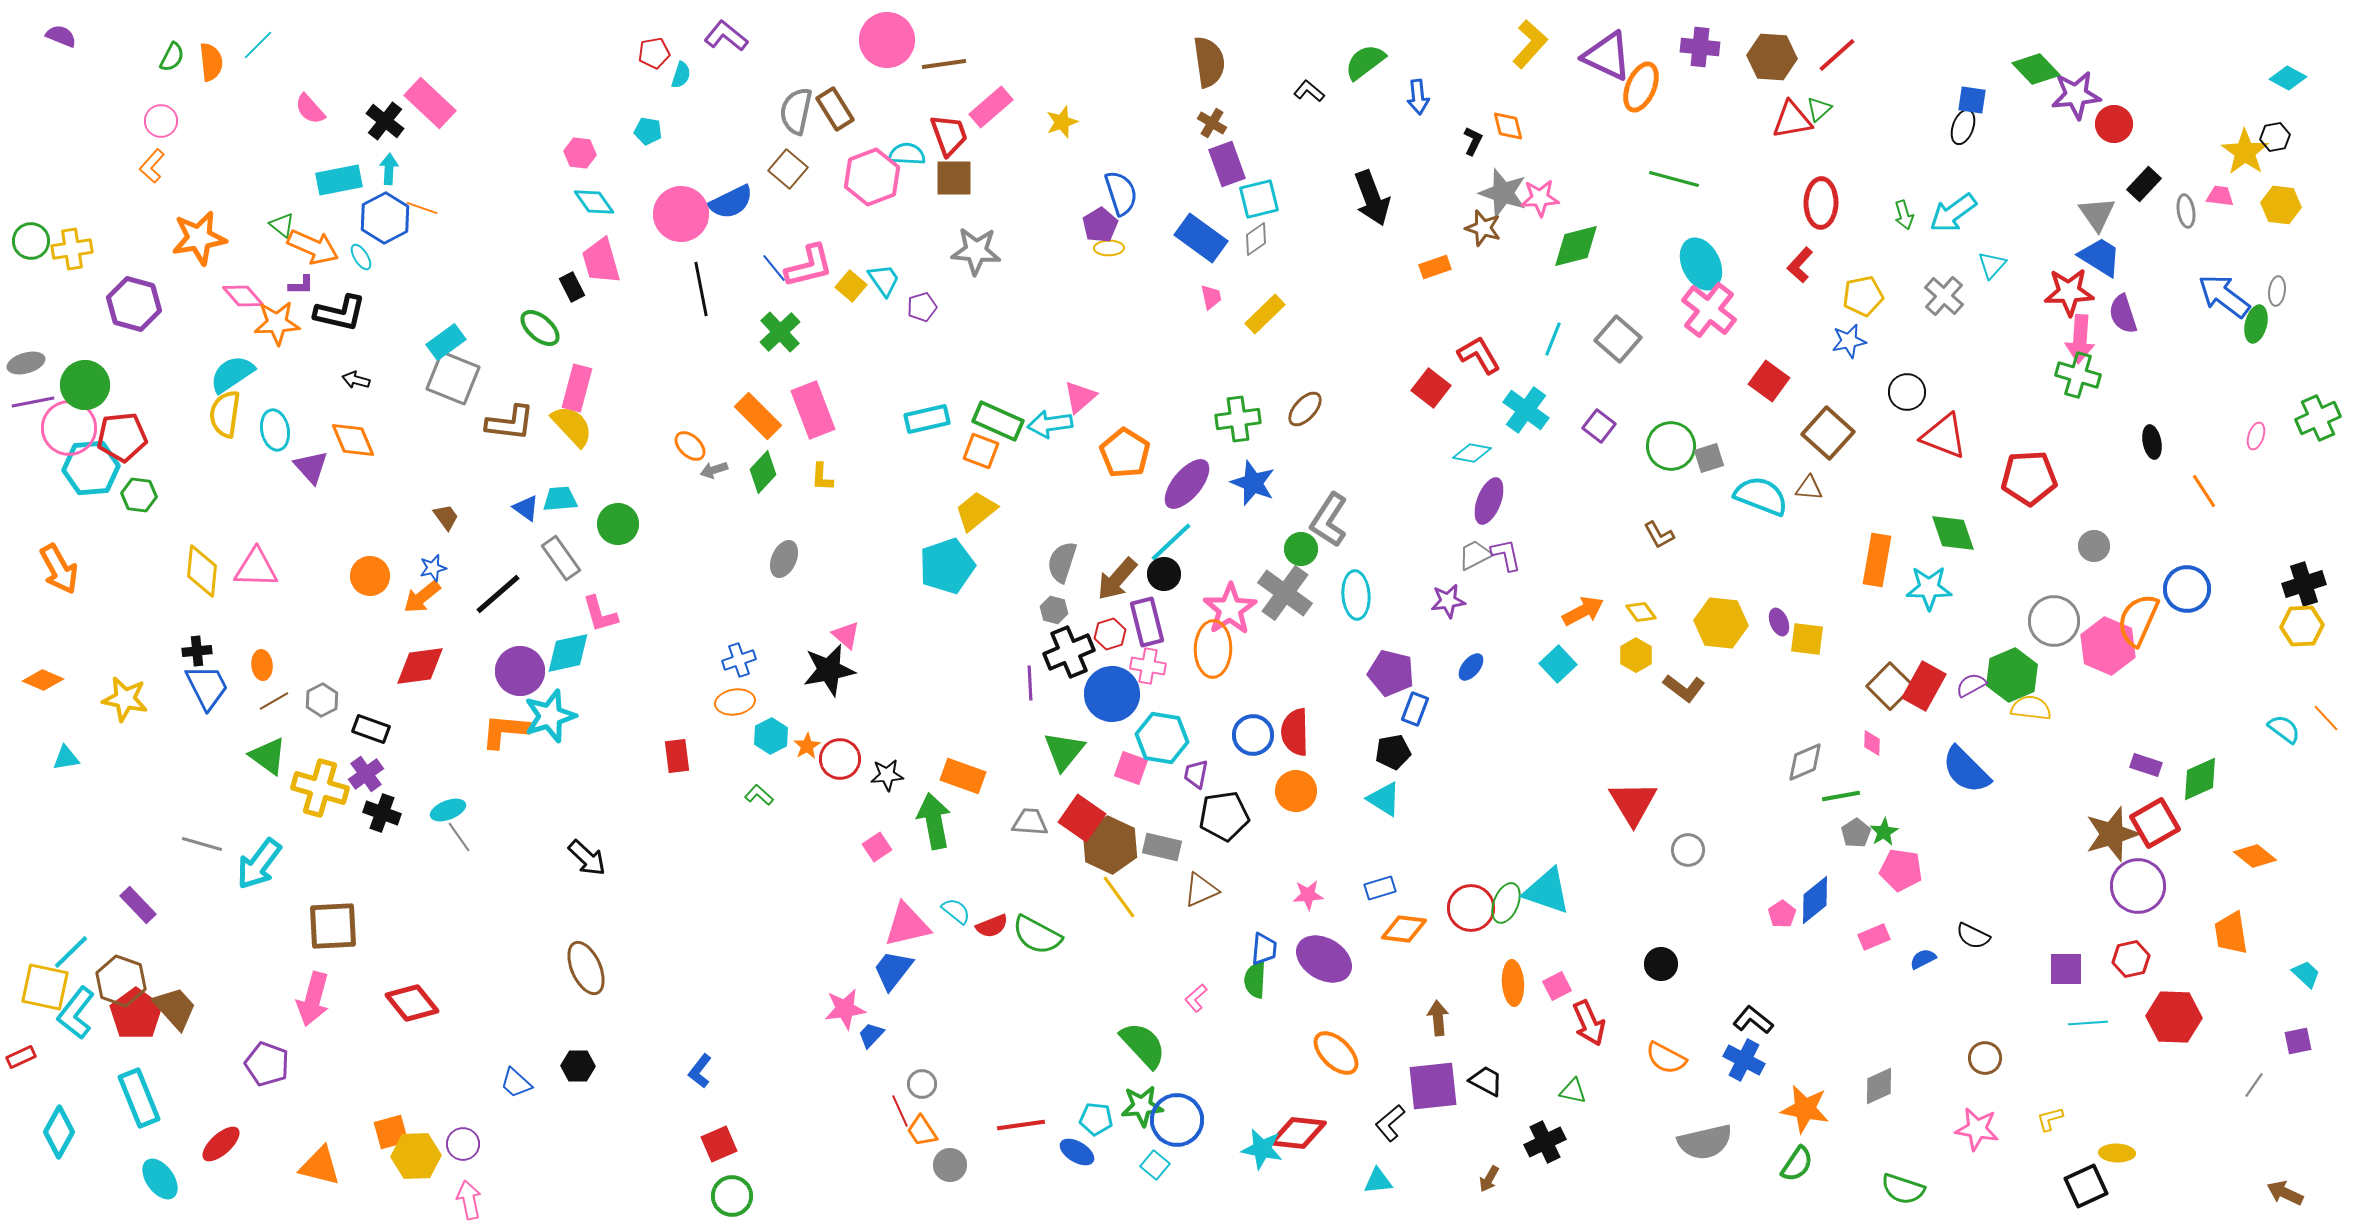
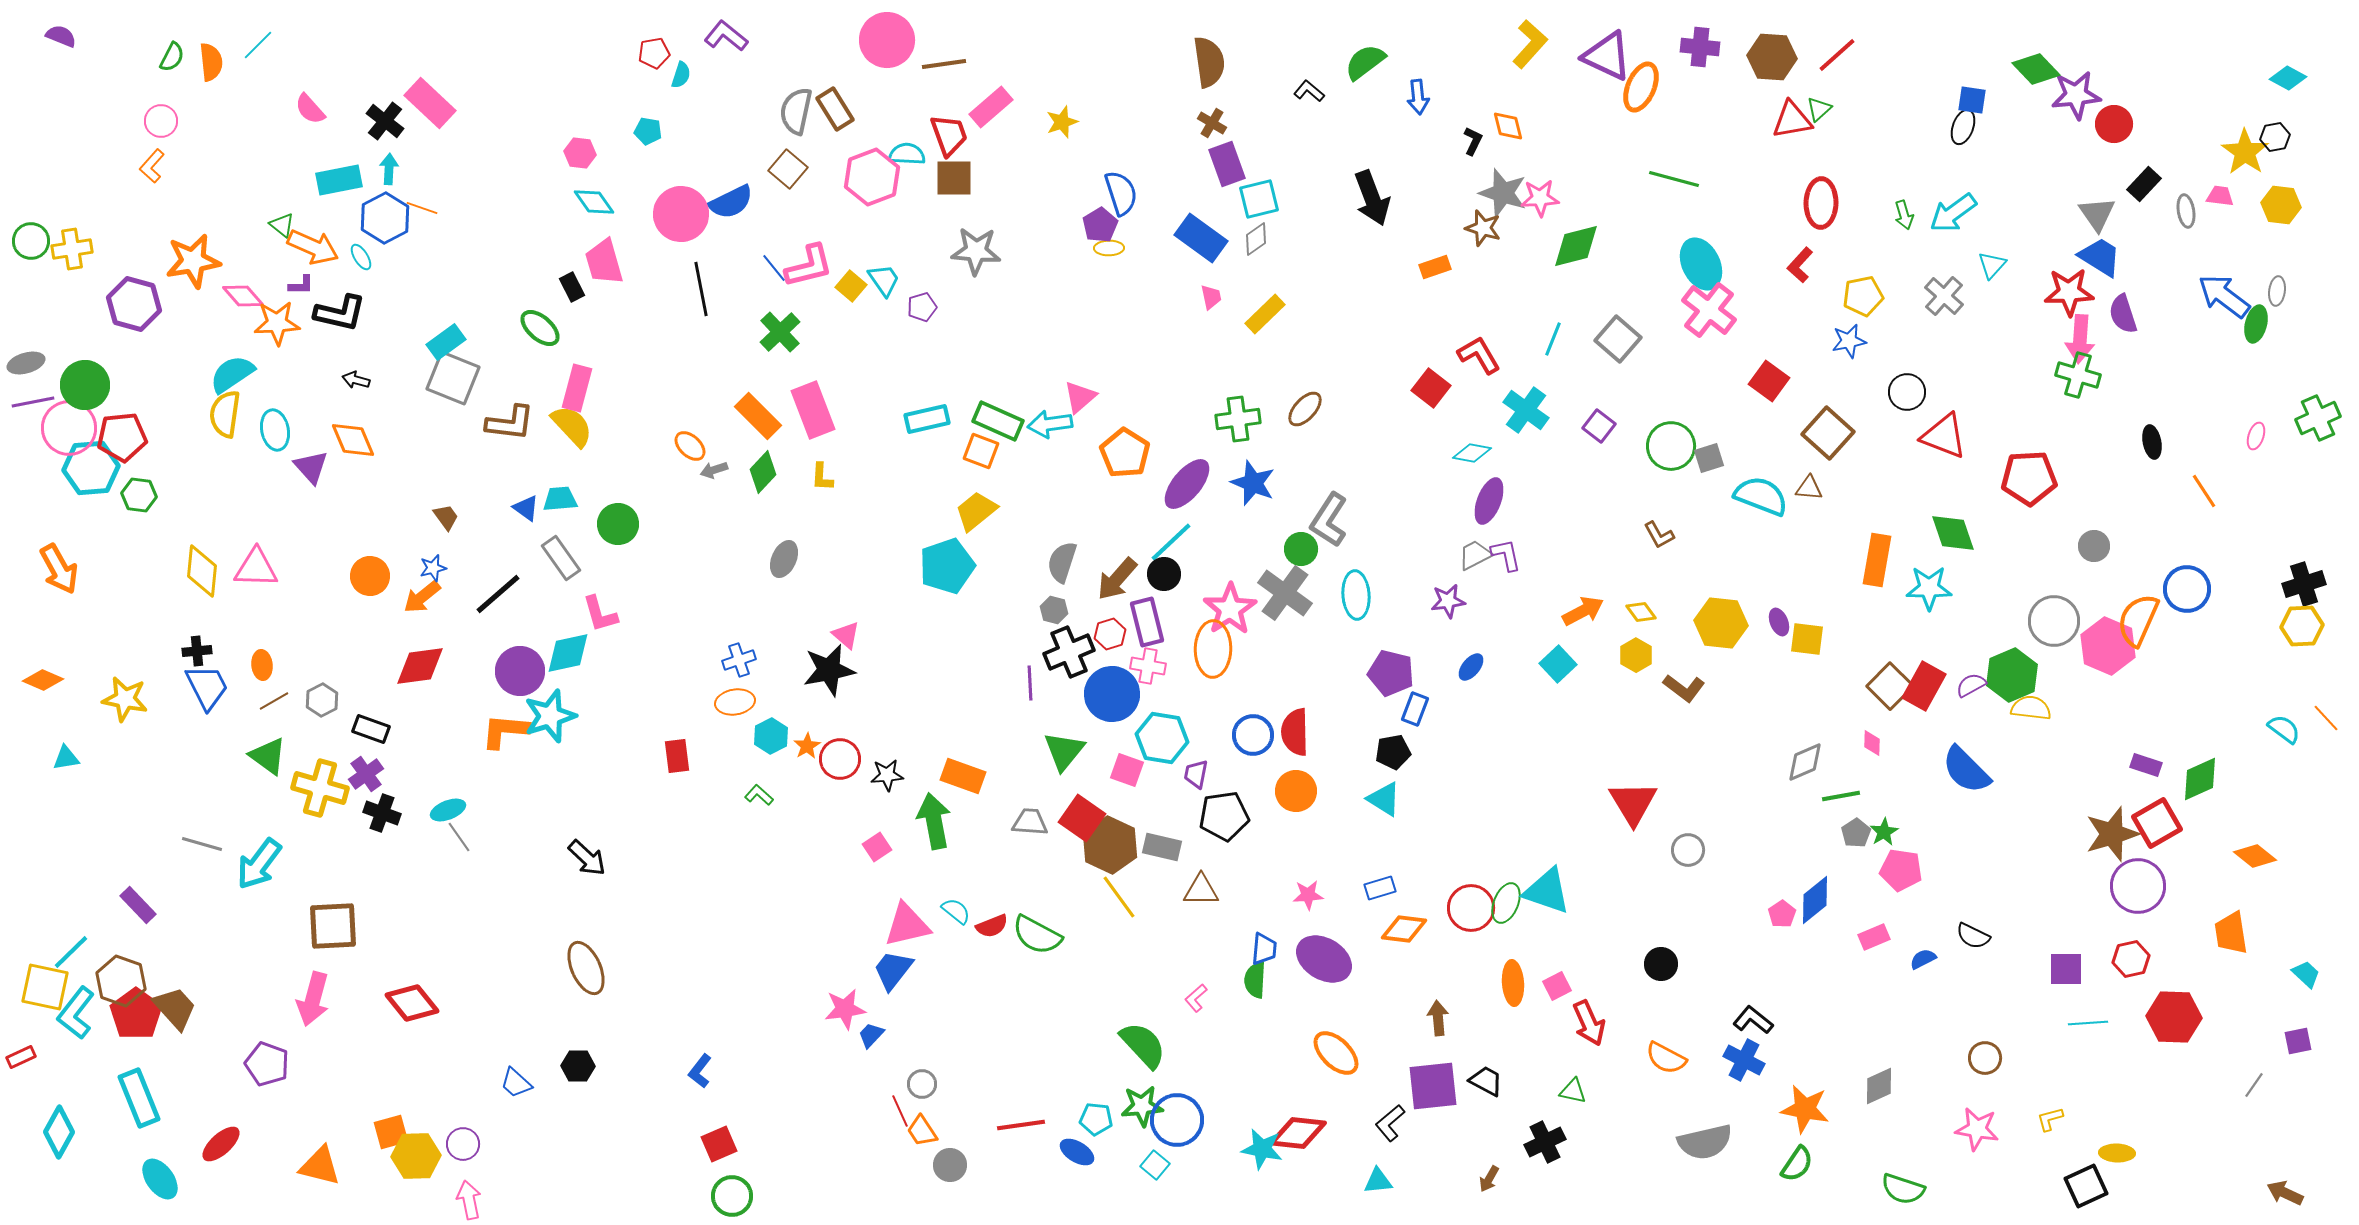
orange star at (199, 238): moved 6 px left, 23 px down
pink trapezoid at (601, 261): moved 3 px right, 1 px down
pink square at (1131, 768): moved 4 px left, 2 px down
red square at (2155, 823): moved 2 px right
brown triangle at (1201, 890): rotated 24 degrees clockwise
